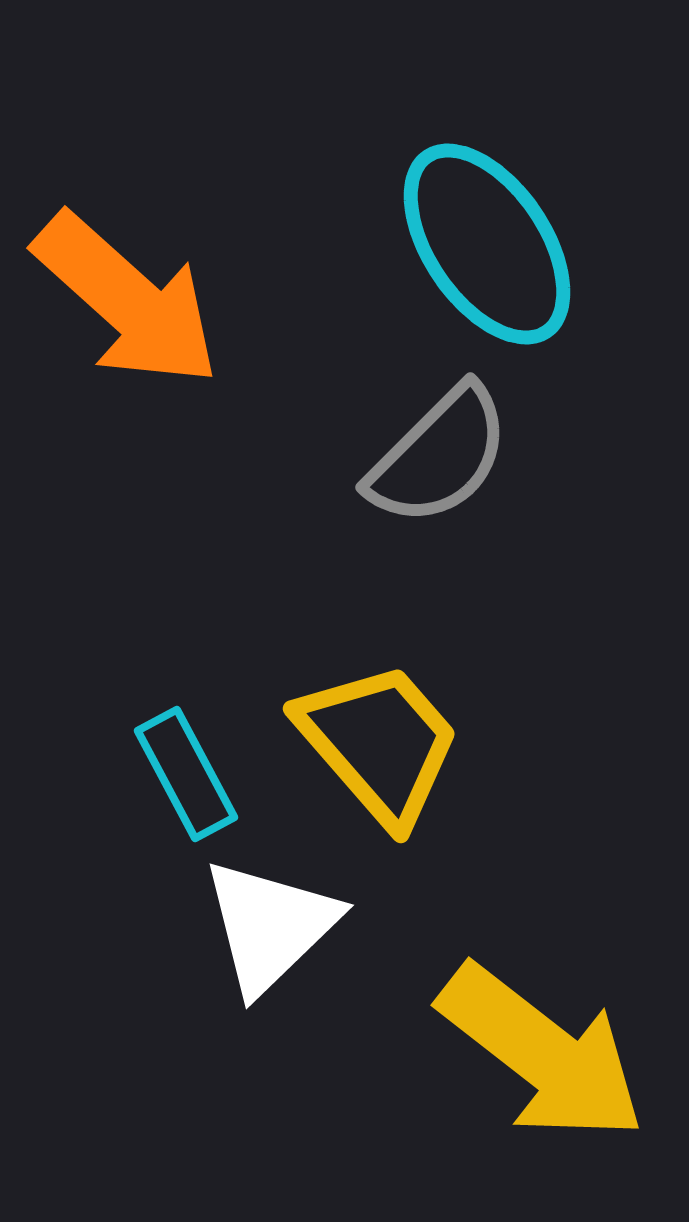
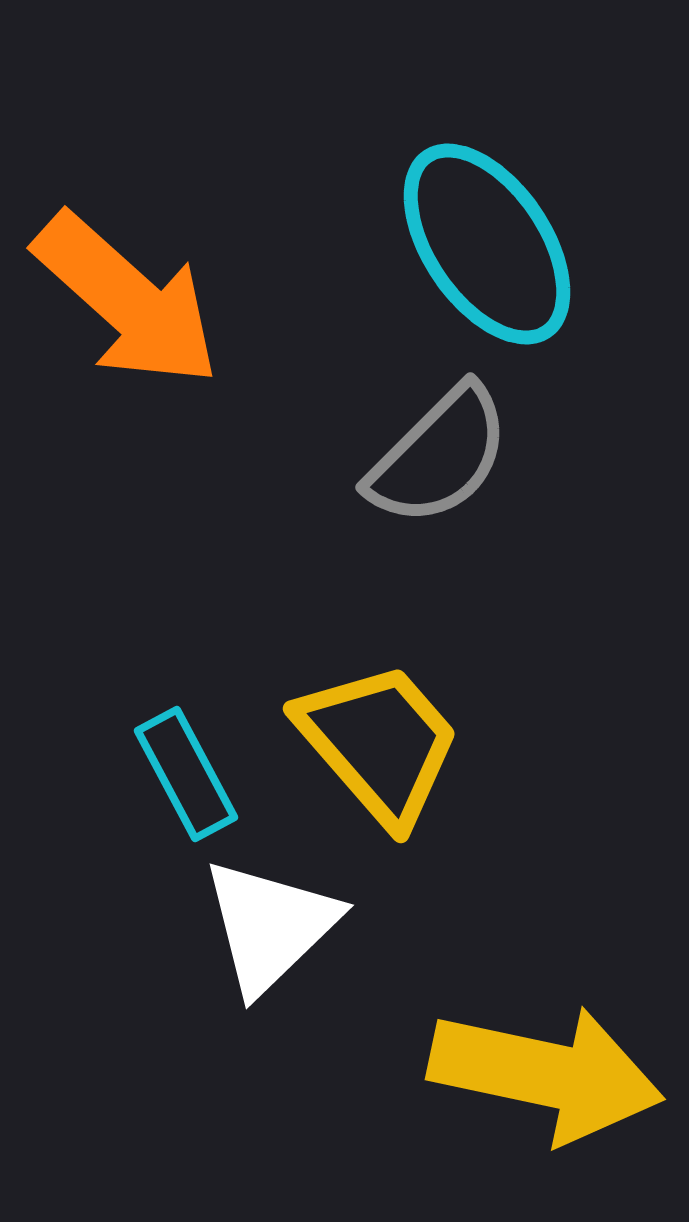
yellow arrow: moved 4 px right, 21 px down; rotated 26 degrees counterclockwise
